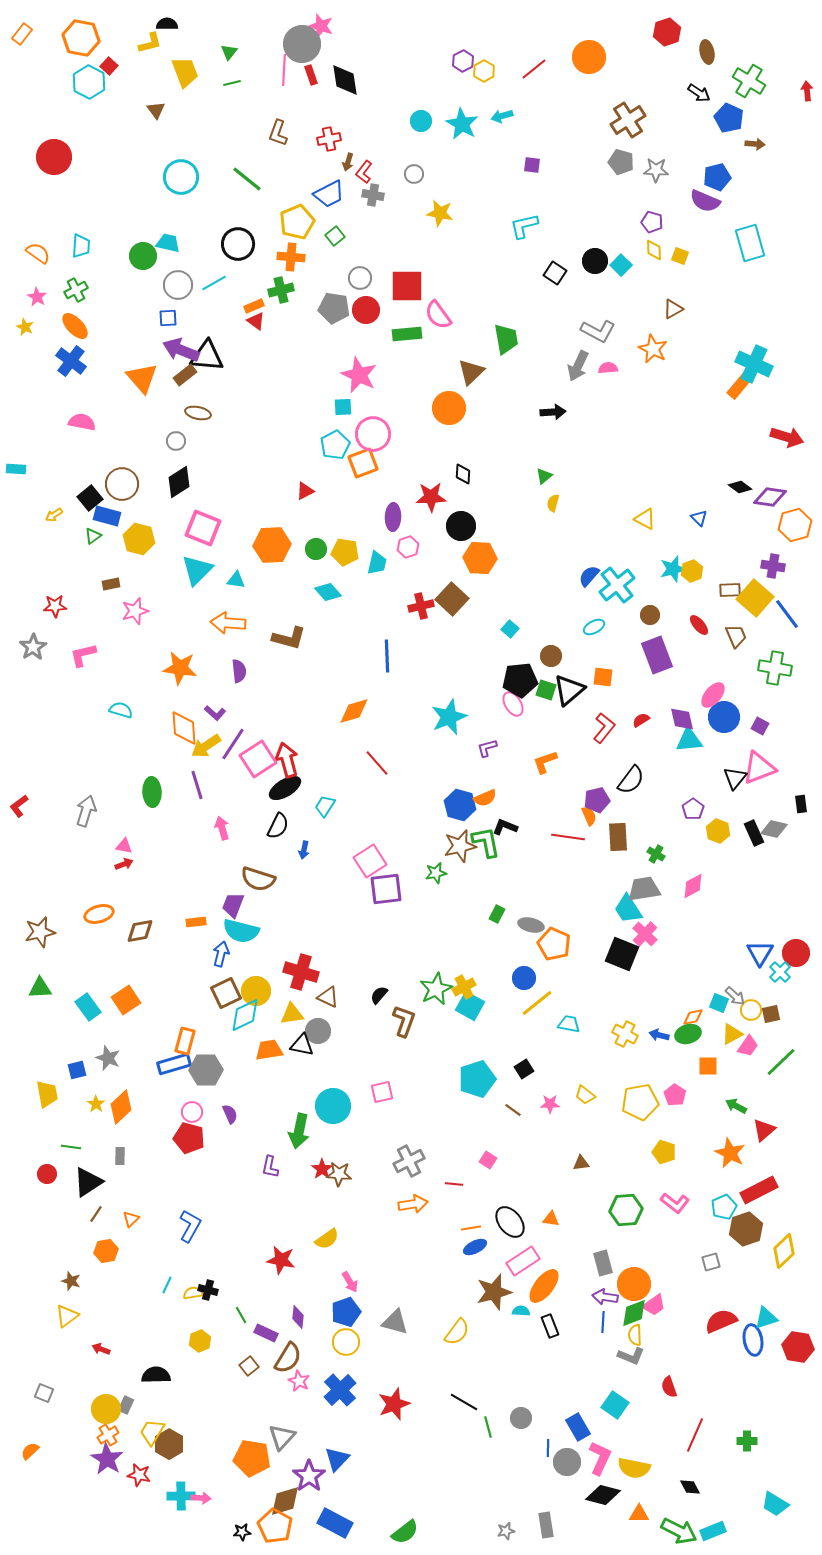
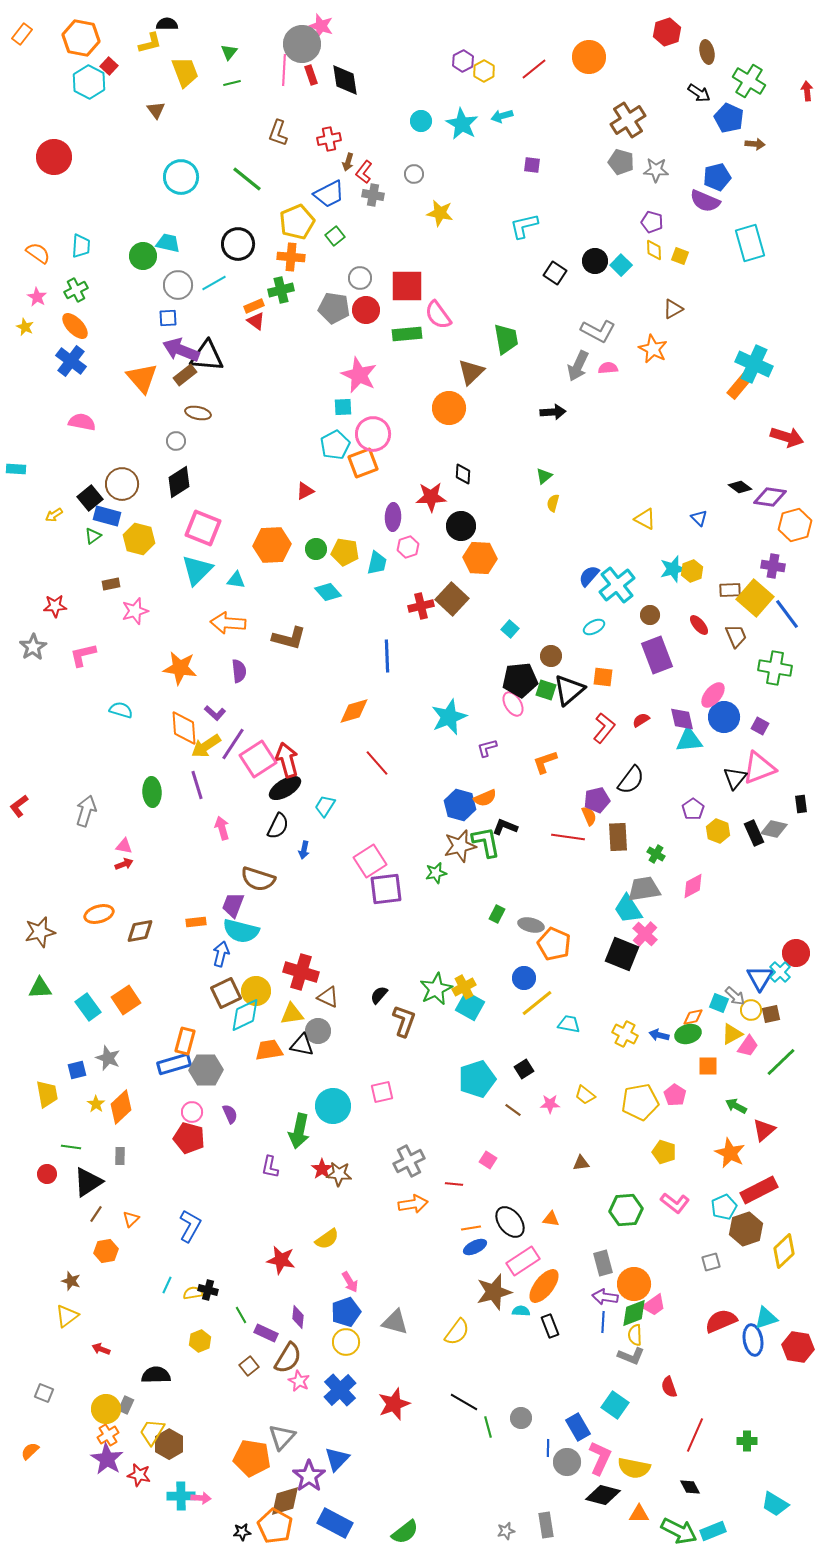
blue triangle at (760, 953): moved 25 px down
